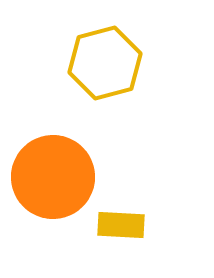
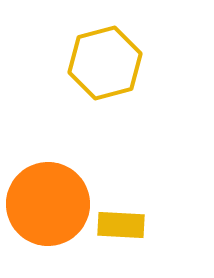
orange circle: moved 5 px left, 27 px down
